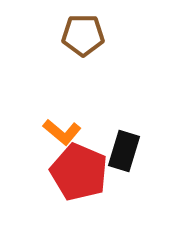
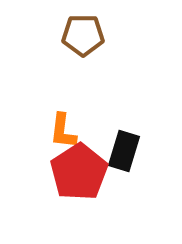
orange L-shape: moved 1 px right, 1 px up; rotated 57 degrees clockwise
red pentagon: rotated 16 degrees clockwise
